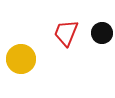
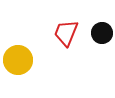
yellow circle: moved 3 px left, 1 px down
